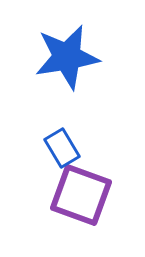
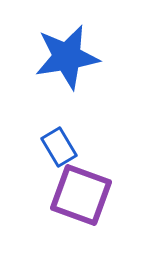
blue rectangle: moved 3 px left, 1 px up
